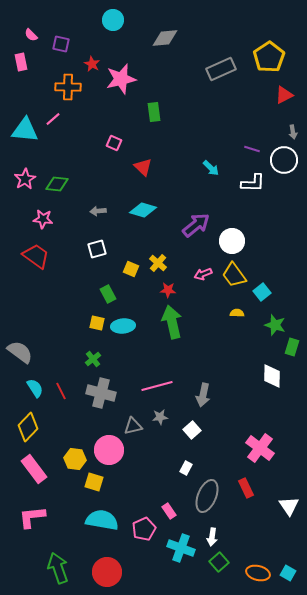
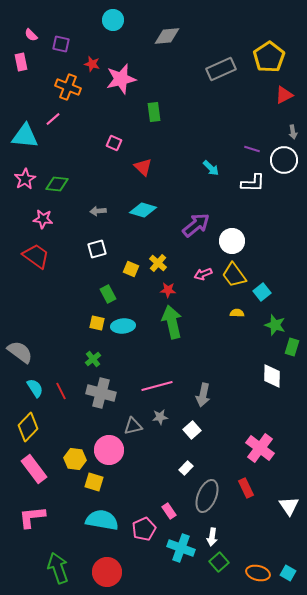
gray diamond at (165, 38): moved 2 px right, 2 px up
red star at (92, 64): rotated 14 degrees counterclockwise
orange cross at (68, 87): rotated 20 degrees clockwise
cyan triangle at (25, 130): moved 6 px down
white rectangle at (186, 468): rotated 16 degrees clockwise
